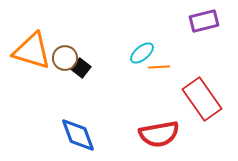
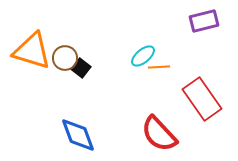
cyan ellipse: moved 1 px right, 3 px down
red semicircle: rotated 57 degrees clockwise
